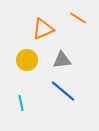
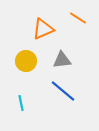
yellow circle: moved 1 px left, 1 px down
